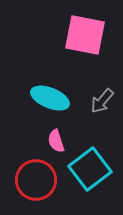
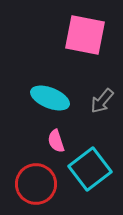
red circle: moved 4 px down
